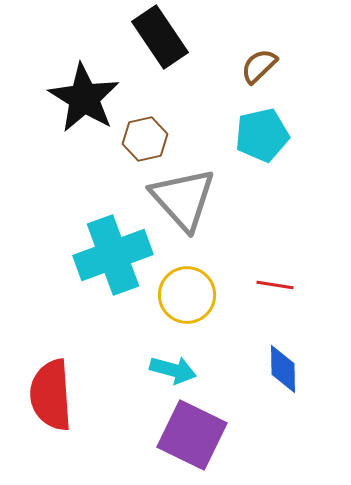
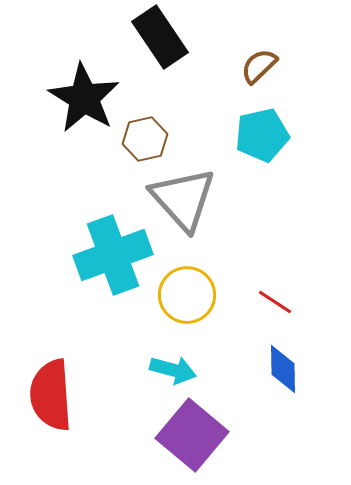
red line: moved 17 px down; rotated 24 degrees clockwise
purple square: rotated 14 degrees clockwise
